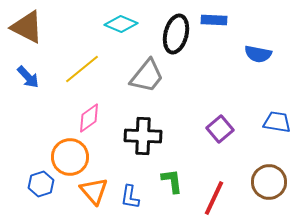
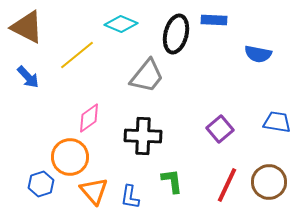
yellow line: moved 5 px left, 14 px up
red line: moved 13 px right, 13 px up
